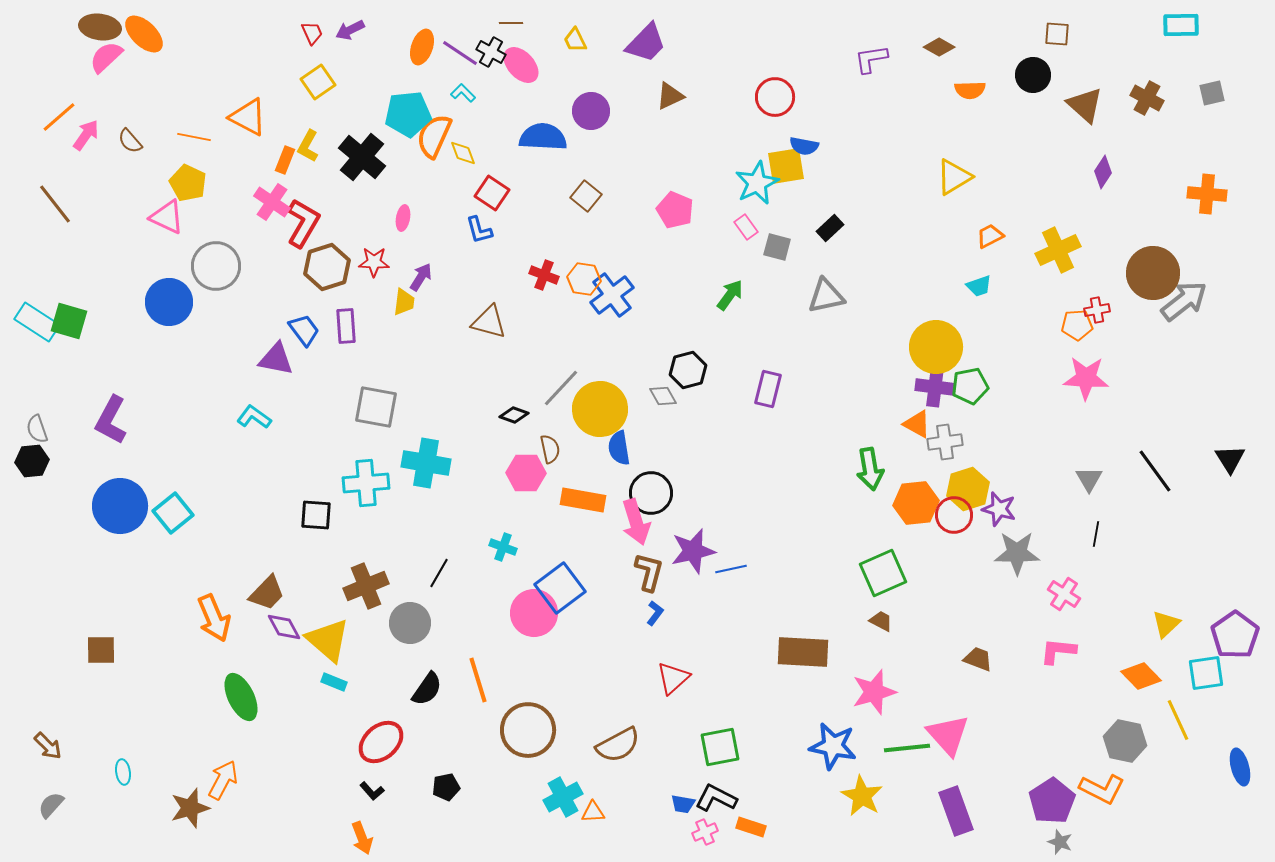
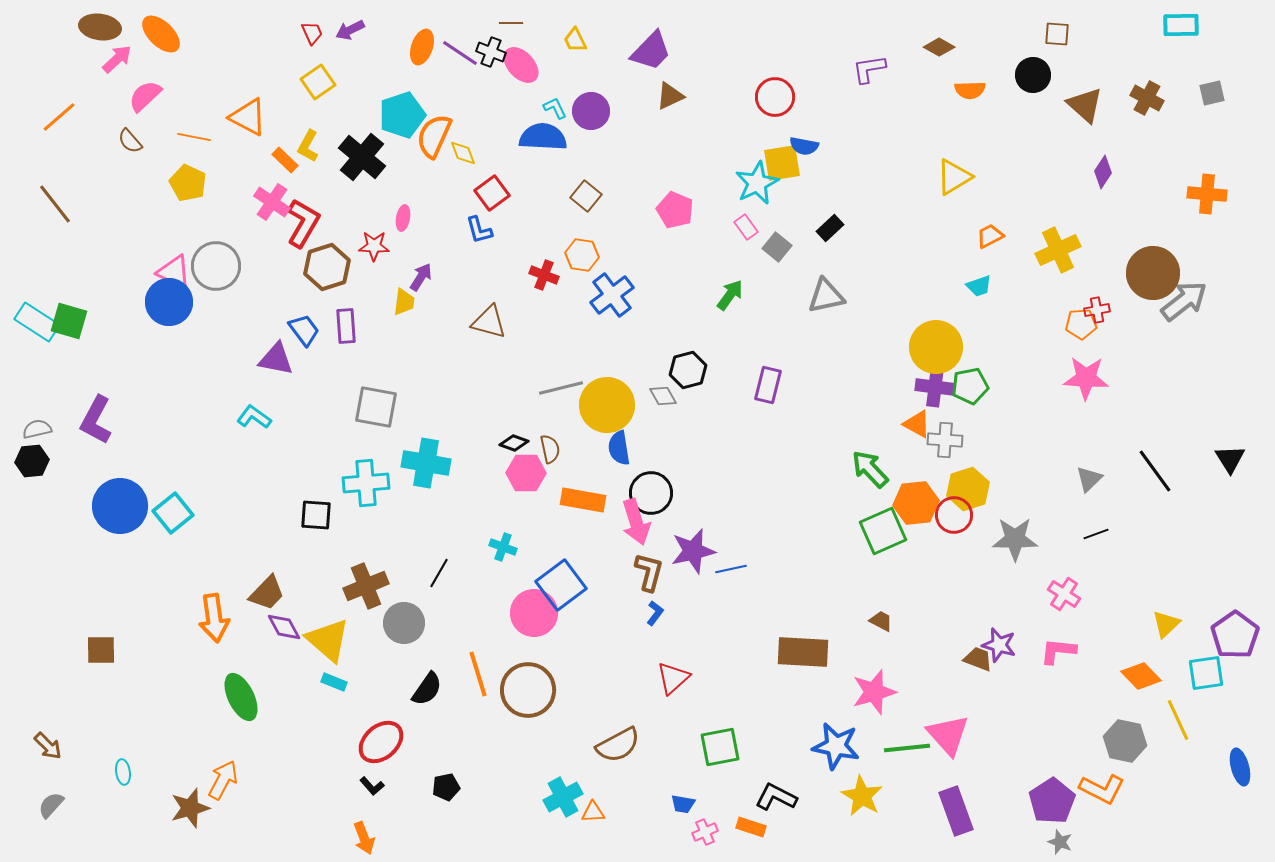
orange ellipse at (144, 34): moved 17 px right
purple trapezoid at (646, 43): moved 5 px right, 8 px down
black cross at (491, 52): rotated 8 degrees counterclockwise
pink semicircle at (106, 57): moved 39 px right, 39 px down
purple L-shape at (871, 59): moved 2 px left, 10 px down
cyan L-shape at (463, 93): moved 92 px right, 15 px down; rotated 20 degrees clockwise
cyan pentagon at (408, 114): moved 6 px left, 1 px down; rotated 12 degrees counterclockwise
pink arrow at (86, 135): moved 31 px right, 76 px up; rotated 12 degrees clockwise
orange rectangle at (285, 160): rotated 68 degrees counterclockwise
yellow square at (786, 166): moved 4 px left, 3 px up
red square at (492, 193): rotated 20 degrees clockwise
pink triangle at (167, 217): moved 7 px right, 55 px down
gray square at (777, 247): rotated 24 degrees clockwise
red star at (374, 262): moved 16 px up
orange hexagon at (584, 279): moved 2 px left, 24 px up
orange pentagon at (1077, 325): moved 4 px right, 1 px up
gray line at (561, 388): rotated 33 degrees clockwise
purple rectangle at (768, 389): moved 4 px up
yellow circle at (600, 409): moved 7 px right, 4 px up
black diamond at (514, 415): moved 28 px down
purple L-shape at (111, 420): moved 15 px left
gray semicircle at (37, 429): rotated 96 degrees clockwise
gray cross at (945, 442): moved 2 px up; rotated 12 degrees clockwise
green arrow at (870, 469): rotated 147 degrees clockwise
gray triangle at (1089, 479): rotated 16 degrees clockwise
purple star at (999, 509): moved 136 px down
black line at (1096, 534): rotated 60 degrees clockwise
gray star at (1017, 553): moved 2 px left, 14 px up
green square at (883, 573): moved 42 px up
blue square at (560, 588): moved 1 px right, 3 px up
orange arrow at (214, 618): rotated 15 degrees clockwise
gray circle at (410, 623): moved 6 px left
orange line at (478, 680): moved 6 px up
brown circle at (528, 730): moved 40 px up
blue star at (833, 746): moved 3 px right
black L-shape at (372, 791): moved 5 px up
black L-shape at (716, 798): moved 60 px right, 1 px up
orange arrow at (362, 838): moved 2 px right
